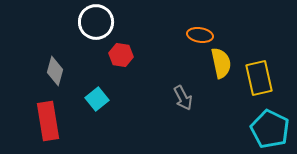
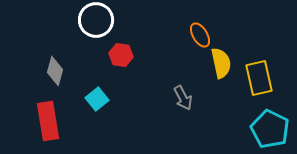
white circle: moved 2 px up
orange ellipse: rotated 50 degrees clockwise
